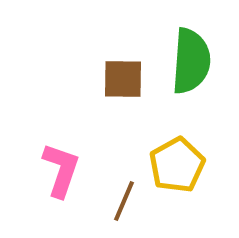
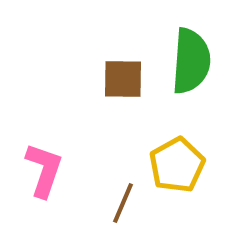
pink L-shape: moved 17 px left
brown line: moved 1 px left, 2 px down
